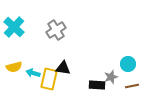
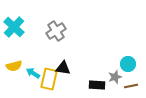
gray cross: moved 1 px down
yellow semicircle: moved 1 px up
cyan arrow: rotated 16 degrees clockwise
gray star: moved 4 px right
brown line: moved 1 px left
